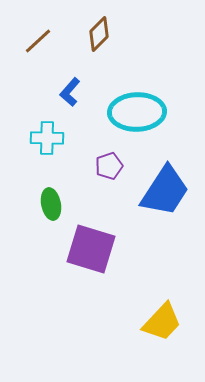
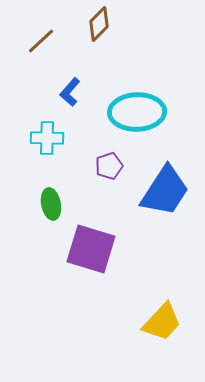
brown diamond: moved 10 px up
brown line: moved 3 px right
